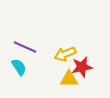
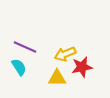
yellow triangle: moved 12 px left, 1 px up
